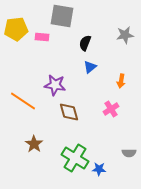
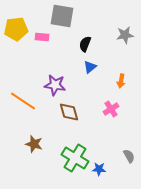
black semicircle: moved 1 px down
brown star: rotated 18 degrees counterclockwise
gray semicircle: moved 3 px down; rotated 120 degrees counterclockwise
